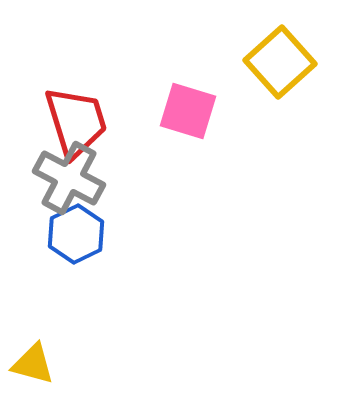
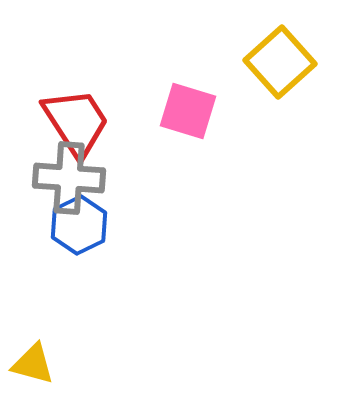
red trapezoid: rotated 16 degrees counterclockwise
gray cross: rotated 24 degrees counterclockwise
blue hexagon: moved 3 px right, 9 px up
